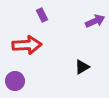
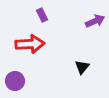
red arrow: moved 3 px right, 1 px up
black triangle: rotated 21 degrees counterclockwise
